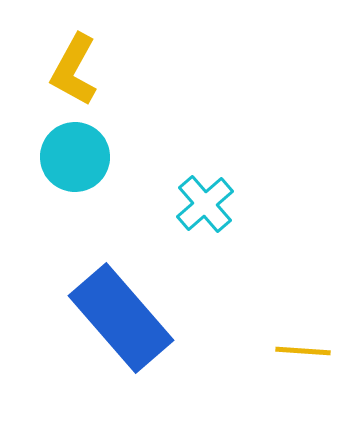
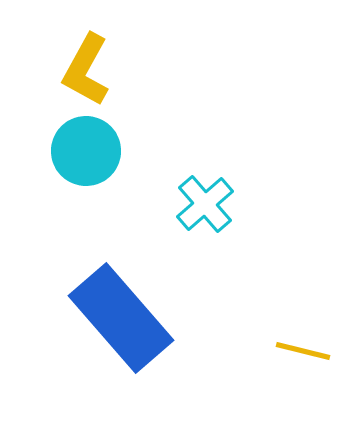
yellow L-shape: moved 12 px right
cyan circle: moved 11 px right, 6 px up
yellow line: rotated 10 degrees clockwise
